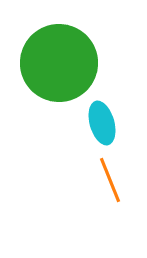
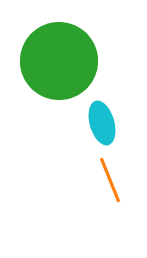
green circle: moved 2 px up
